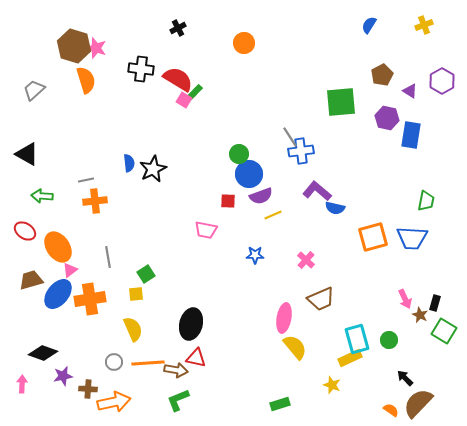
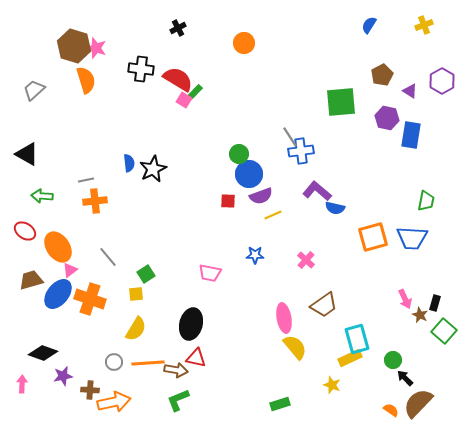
pink trapezoid at (206, 230): moved 4 px right, 43 px down
gray line at (108, 257): rotated 30 degrees counterclockwise
orange cross at (90, 299): rotated 28 degrees clockwise
brown trapezoid at (321, 299): moved 3 px right, 6 px down; rotated 12 degrees counterclockwise
pink ellipse at (284, 318): rotated 20 degrees counterclockwise
yellow semicircle at (133, 329): moved 3 px right; rotated 55 degrees clockwise
green square at (444, 331): rotated 10 degrees clockwise
green circle at (389, 340): moved 4 px right, 20 px down
brown cross at (88, 389): moved 2 px right, 1 px down
